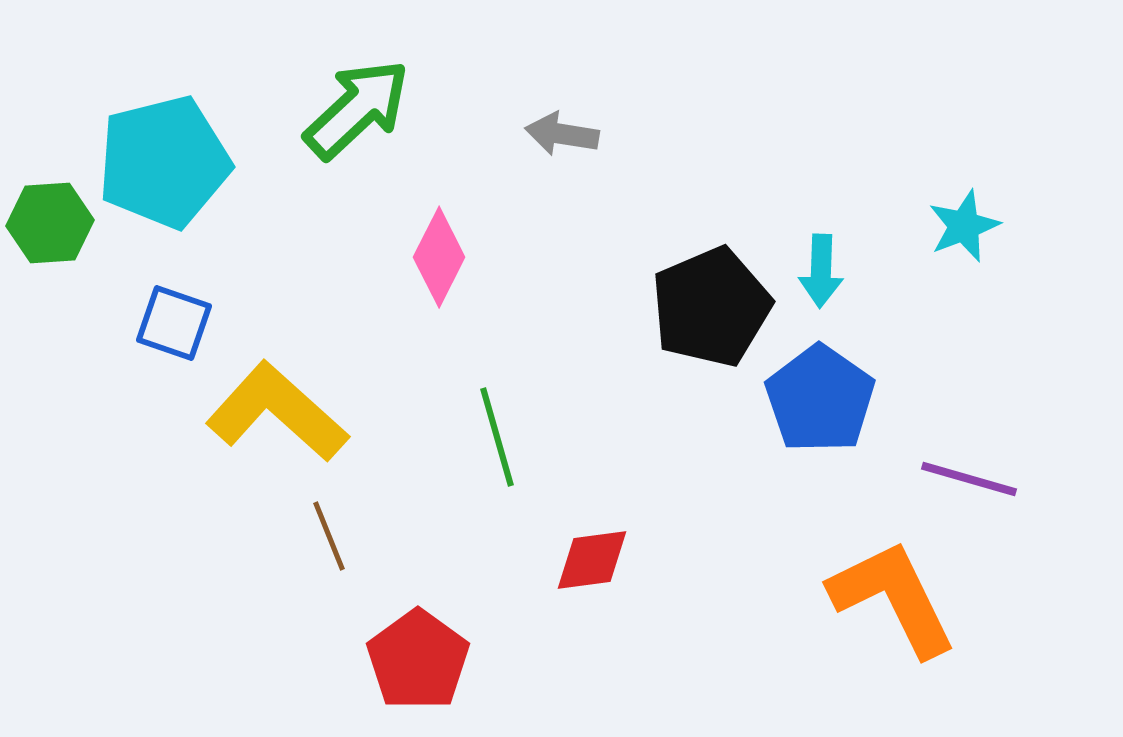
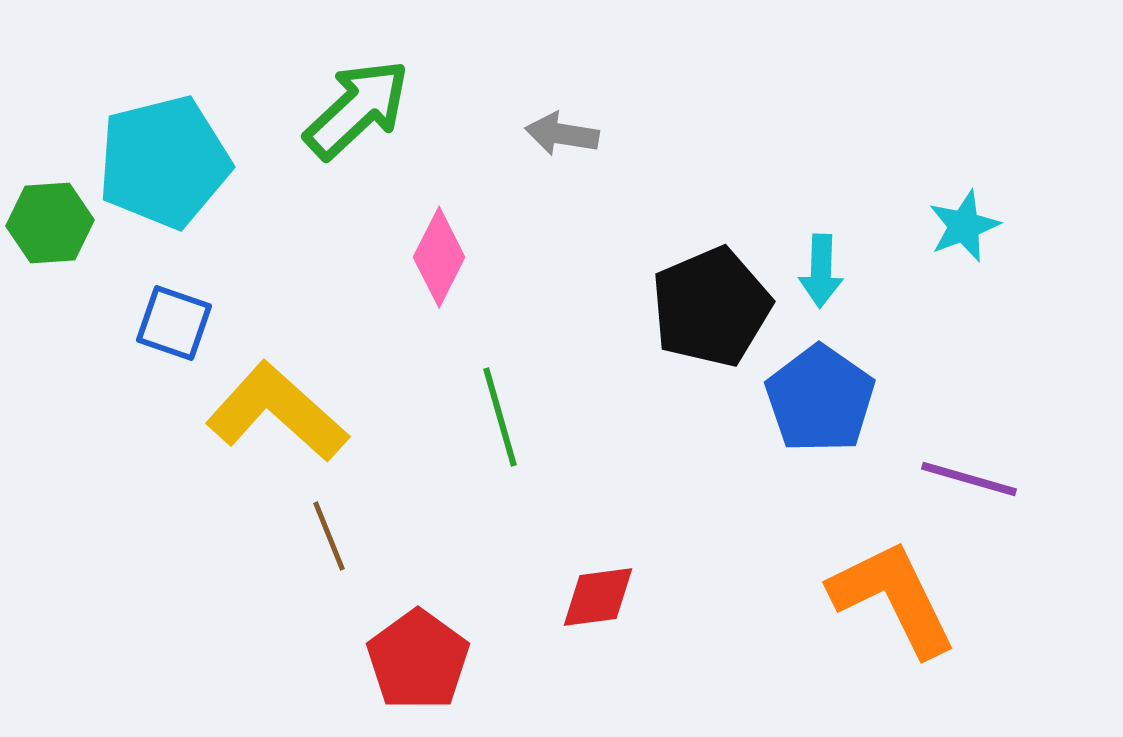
green line: moved 3 px right, 20 px up
red diamond: moved 6 px right, 37 px down
